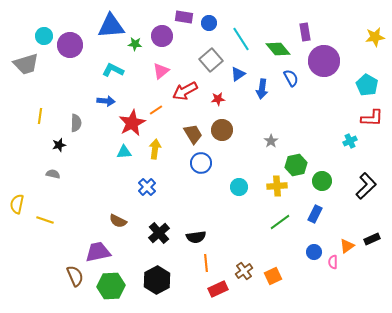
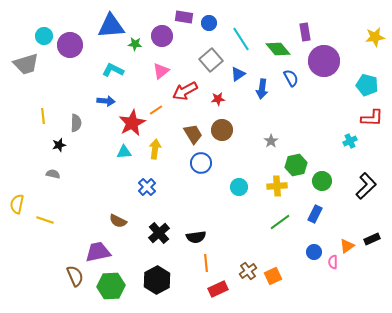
cyan pentagon at (367, 85): rotated 15 degrees counterclockwise
yellow line at (40, 116): moved 3 px right; rotated 14 degrees counterclockwise
brown cross at (244, 271): moved 4 px right
